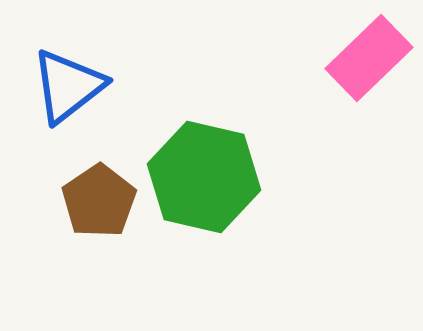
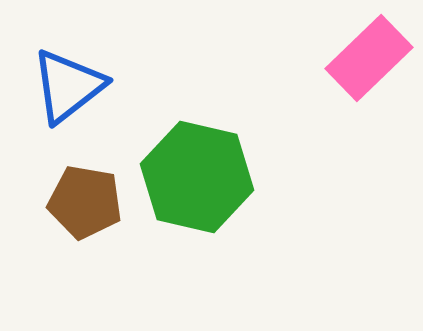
green hexagon: moved 7 px left
brown pentagon: moved 14 px left, 1 px down; rotated 28 degrees counterclockwise
